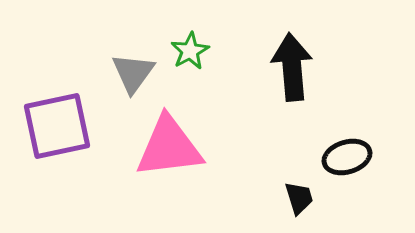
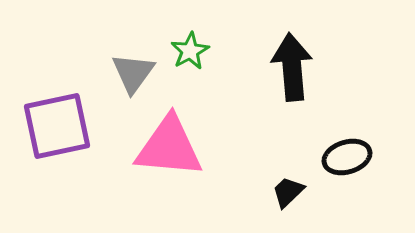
pink triangle: rotated 12 degrees clockwise
black trapezoid: moved 11 px left, 6 px up; rotated 117 degrees counterclockwise
